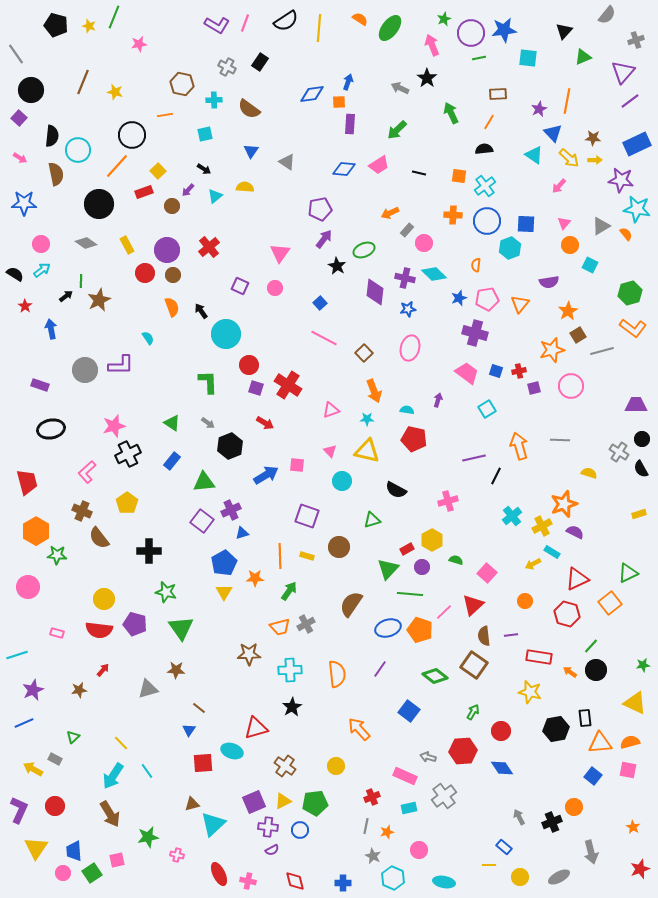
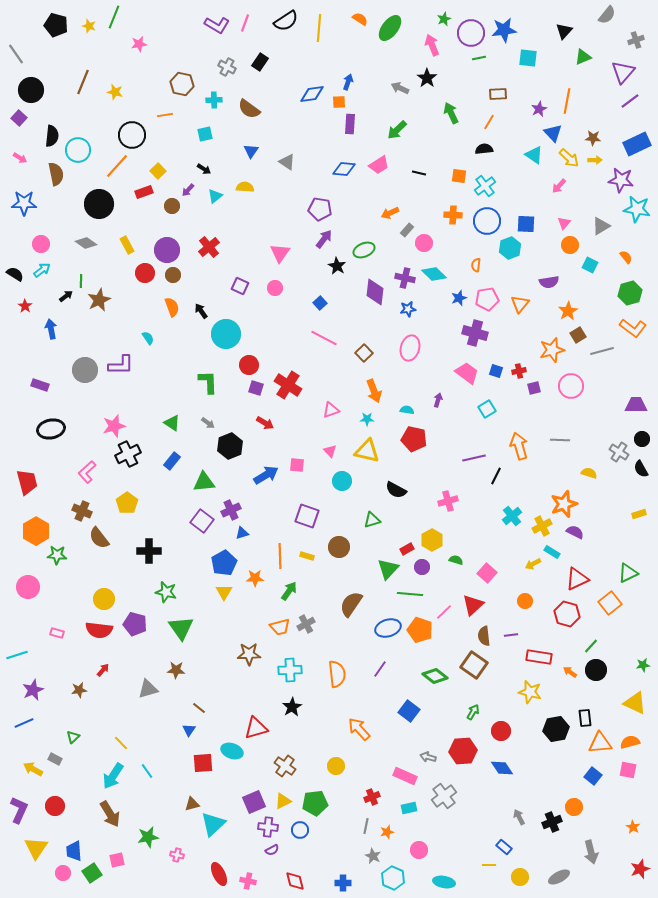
purple pentagon at (320, 209): rotated 20 degrees clockwise
orange semicircle at (626, 234): moved 23 px down
